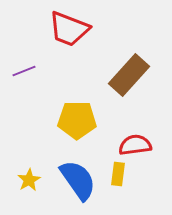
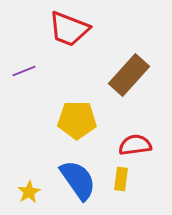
yellow rectangle: moved 3 px right, 5 px down
yellow star: moved 12 px down
